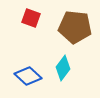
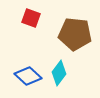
brown pentagon: moved 7 px down
cyan diamond: moved 4 px left, 5 px down
